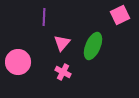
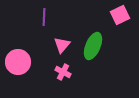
pink triangle: moved 2 px down
